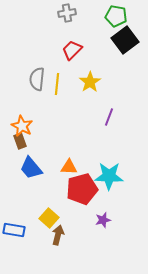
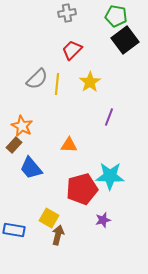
gray semicircle: rotated 140 degrees counterclockwise
brown rectangle: moved 6 px left, 4 px down; rotated 63 degrees clockwise
orange triangle: moved 22 px up
cyan star: moved 1 px right
yellow square: rotated 12 degrees counterclockwise
